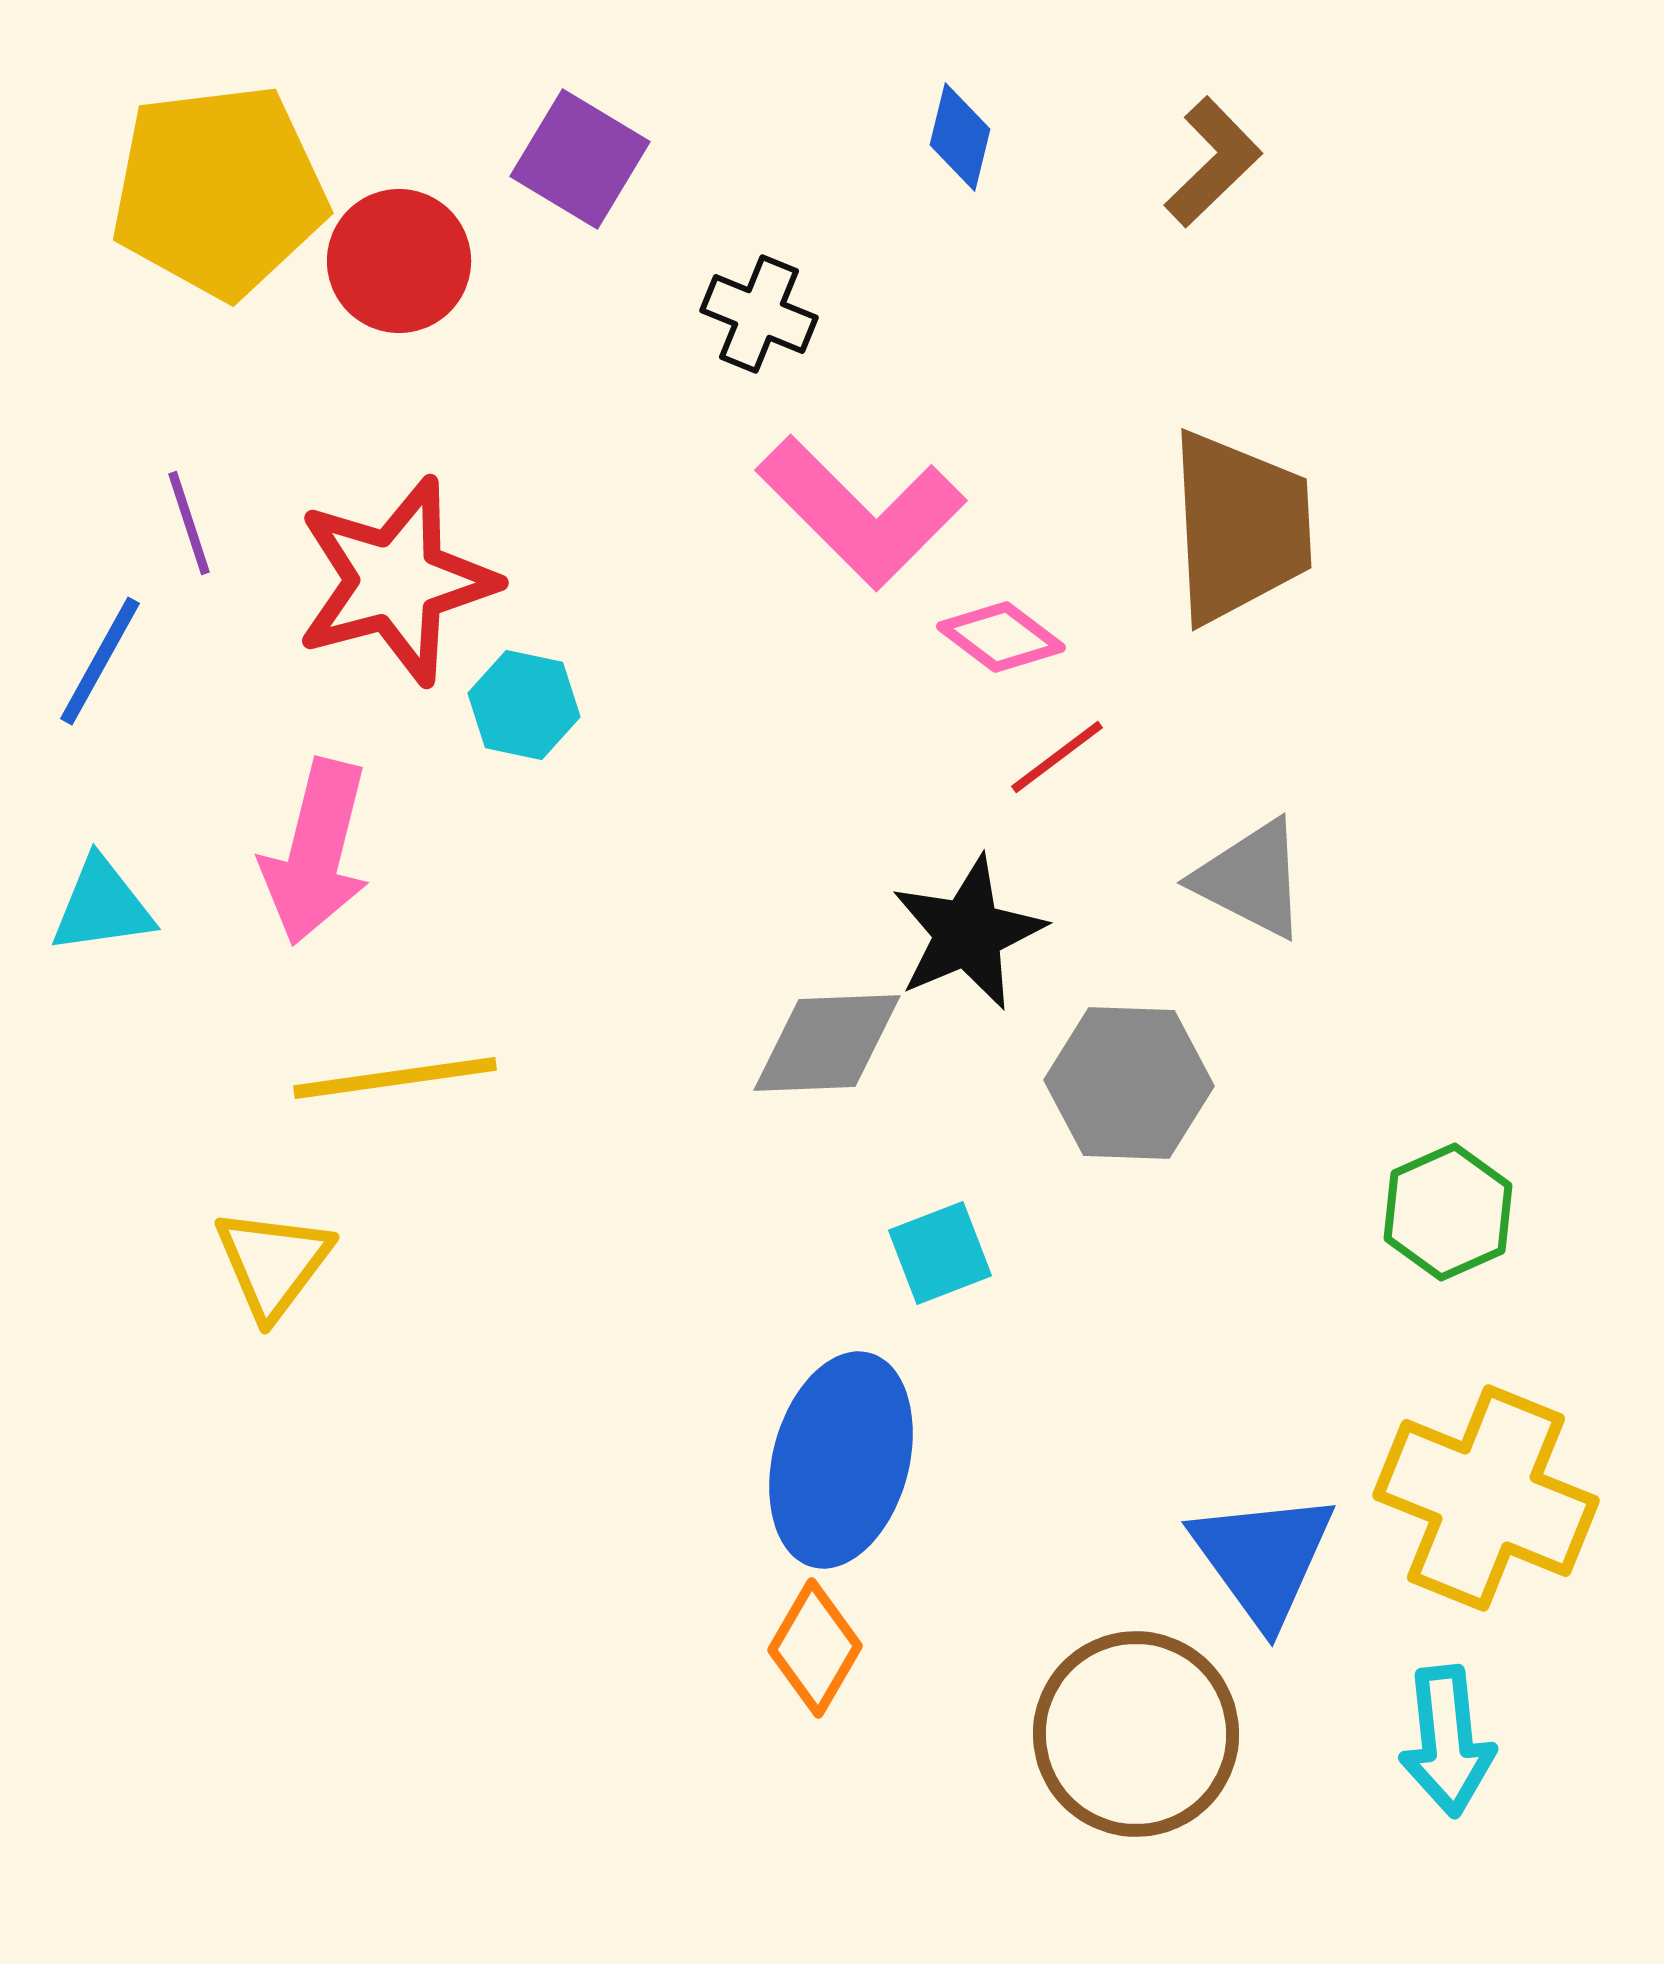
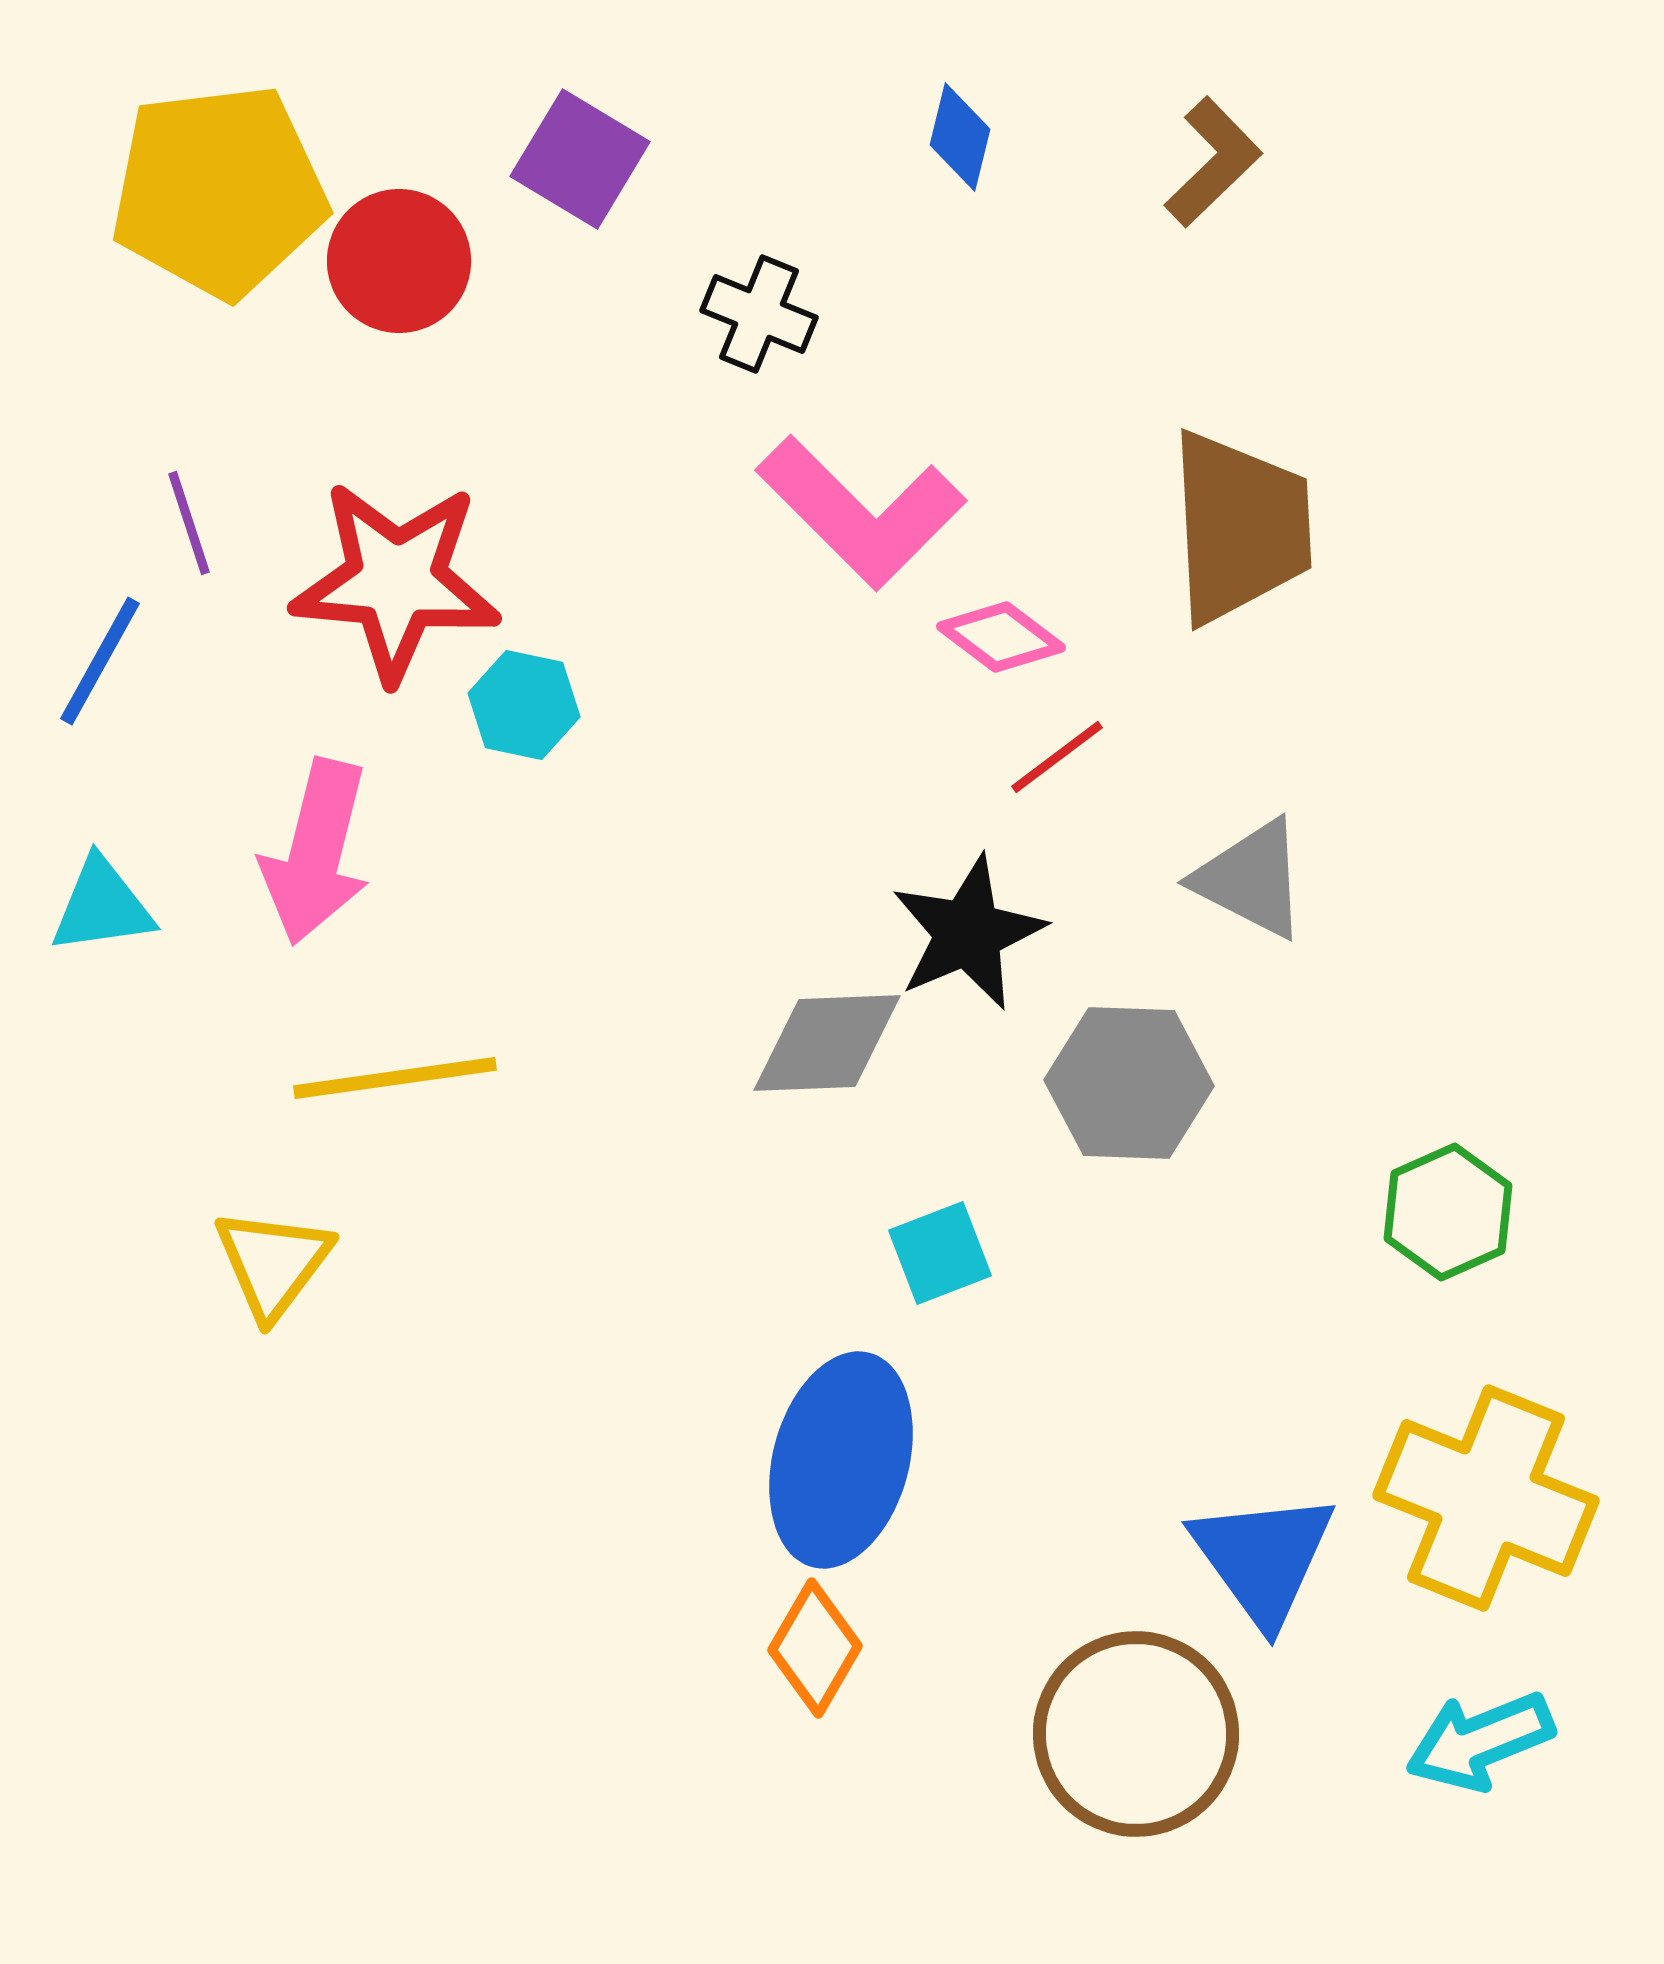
red star: rotated 20 degrees clockwise
cyan arrow: moved 33 px right; rotated 74 degrees clockwise
